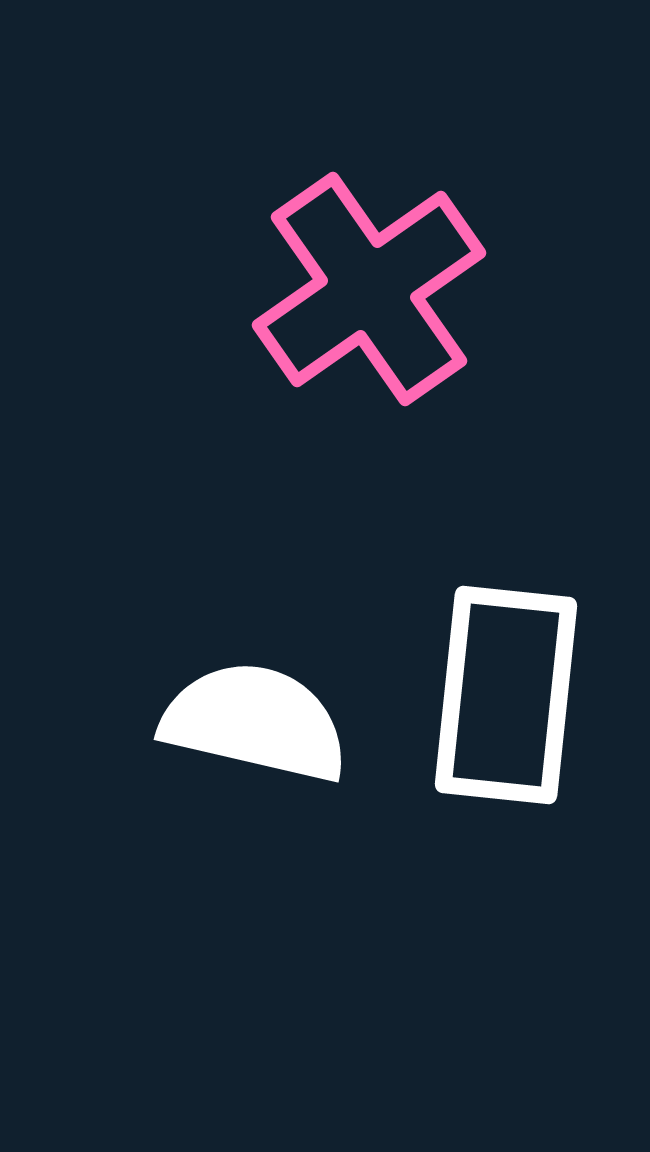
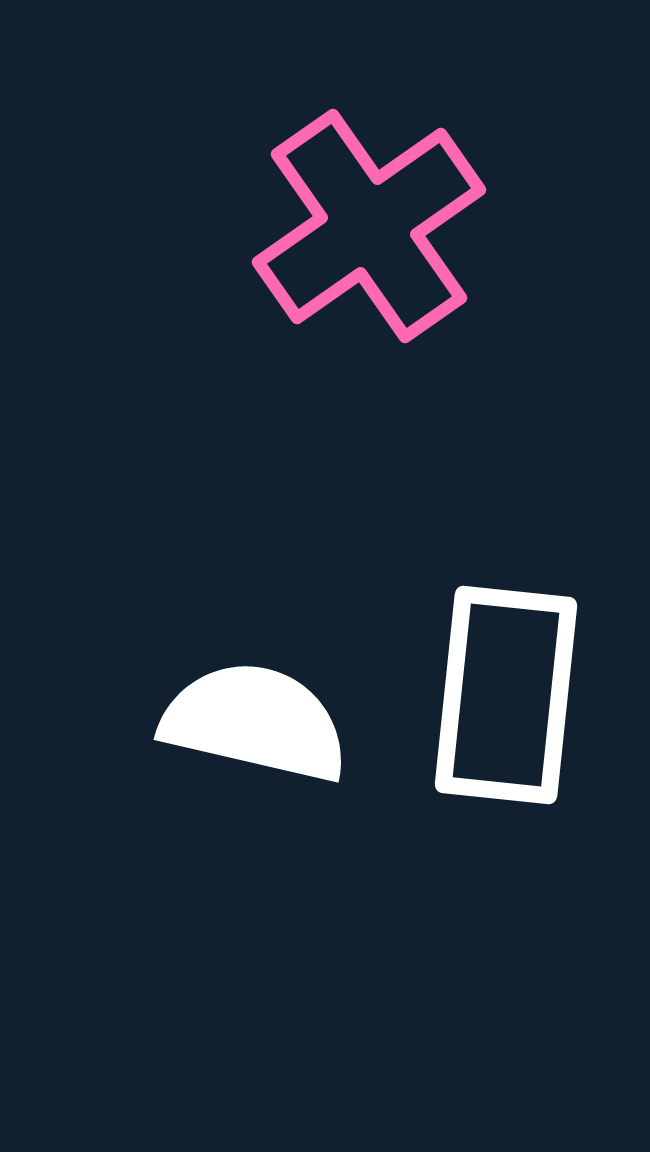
pink cross: moved 63 px up
